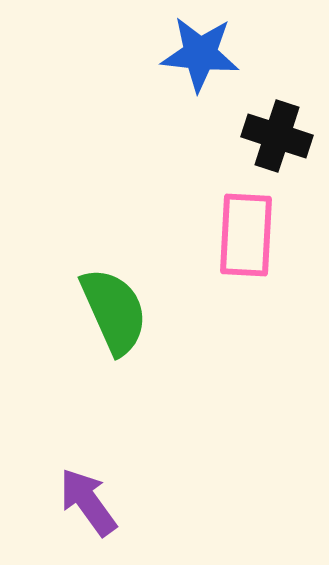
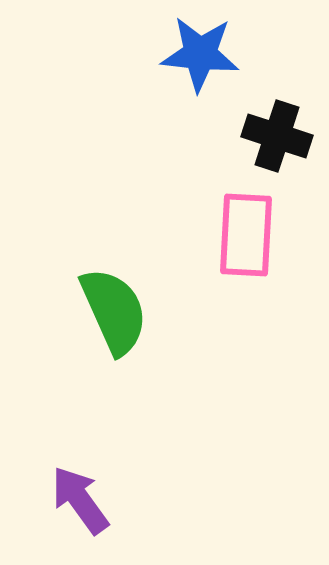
purple arrow: moved 8 px left, 2 px up
